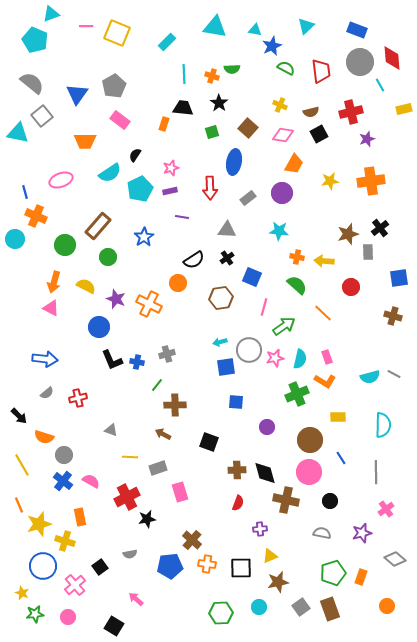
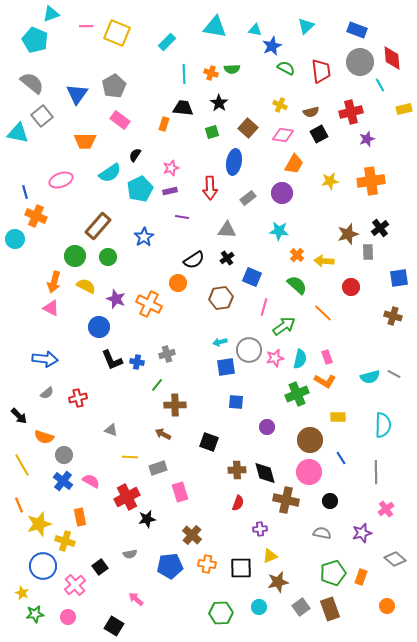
orange cross at (212, 76): moved 1 px left, 3 px up
green circle at (65, 245): moved 10 px right, 11 px down
orange cross at (297, 257): moved 2 px up; rotated 32 degrees clockwise
brown cross at (192, 540): moved 5 px up
